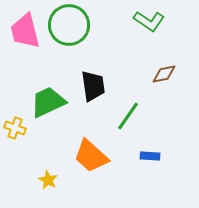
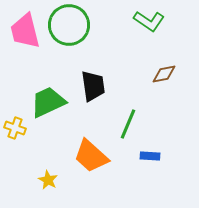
green line: moved 8 px down; rotated 12 degrees counterclockwise
